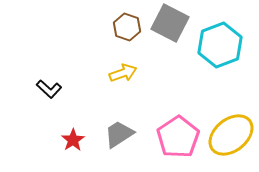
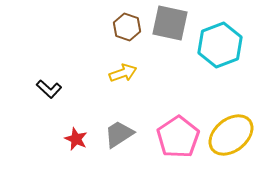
gray square: rotated 15 degrees counterclockwise
red star: moved 3 px right, 1 px up; rotated 15 degrees counterclockwise
